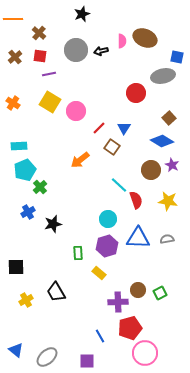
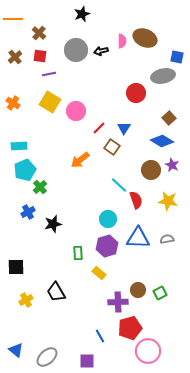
pink circle at (145, 353): moved 3 px right, 2 px up
